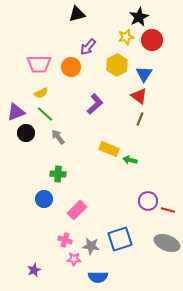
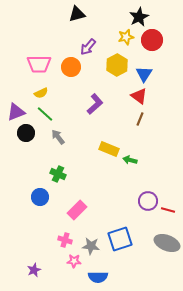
green cross: rotated 21 degrees clockwise
blue circle: moved 4 px left, 2 px up
pink star: moved 2 px down
